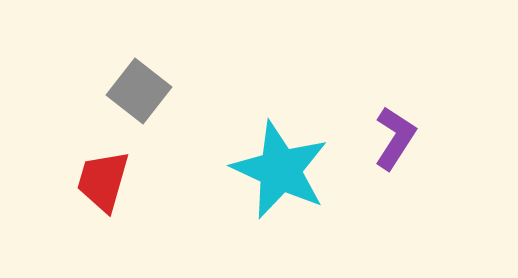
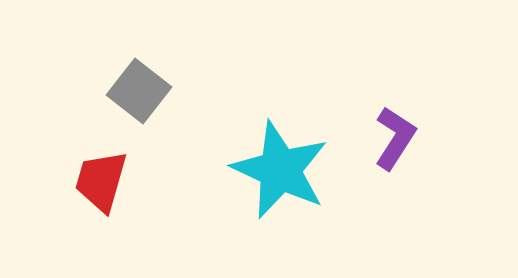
red trapezoid: moved 2 px left
